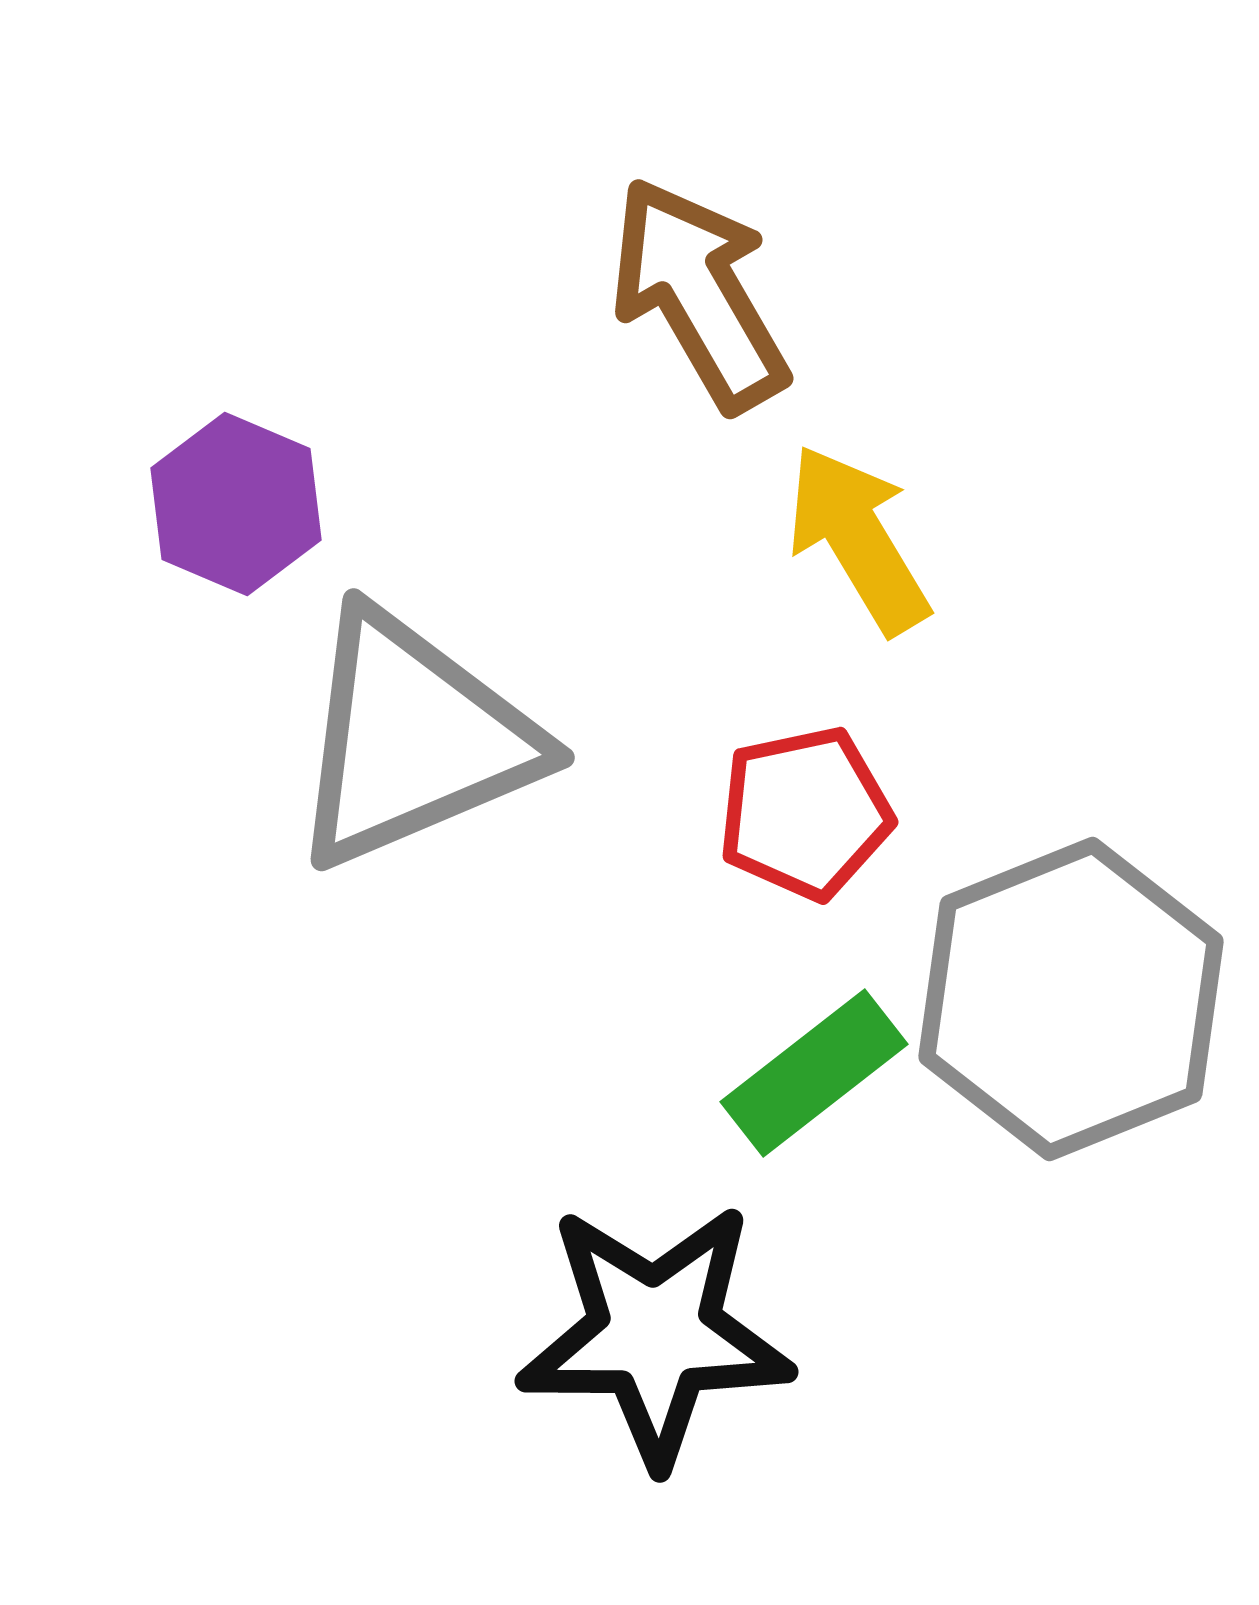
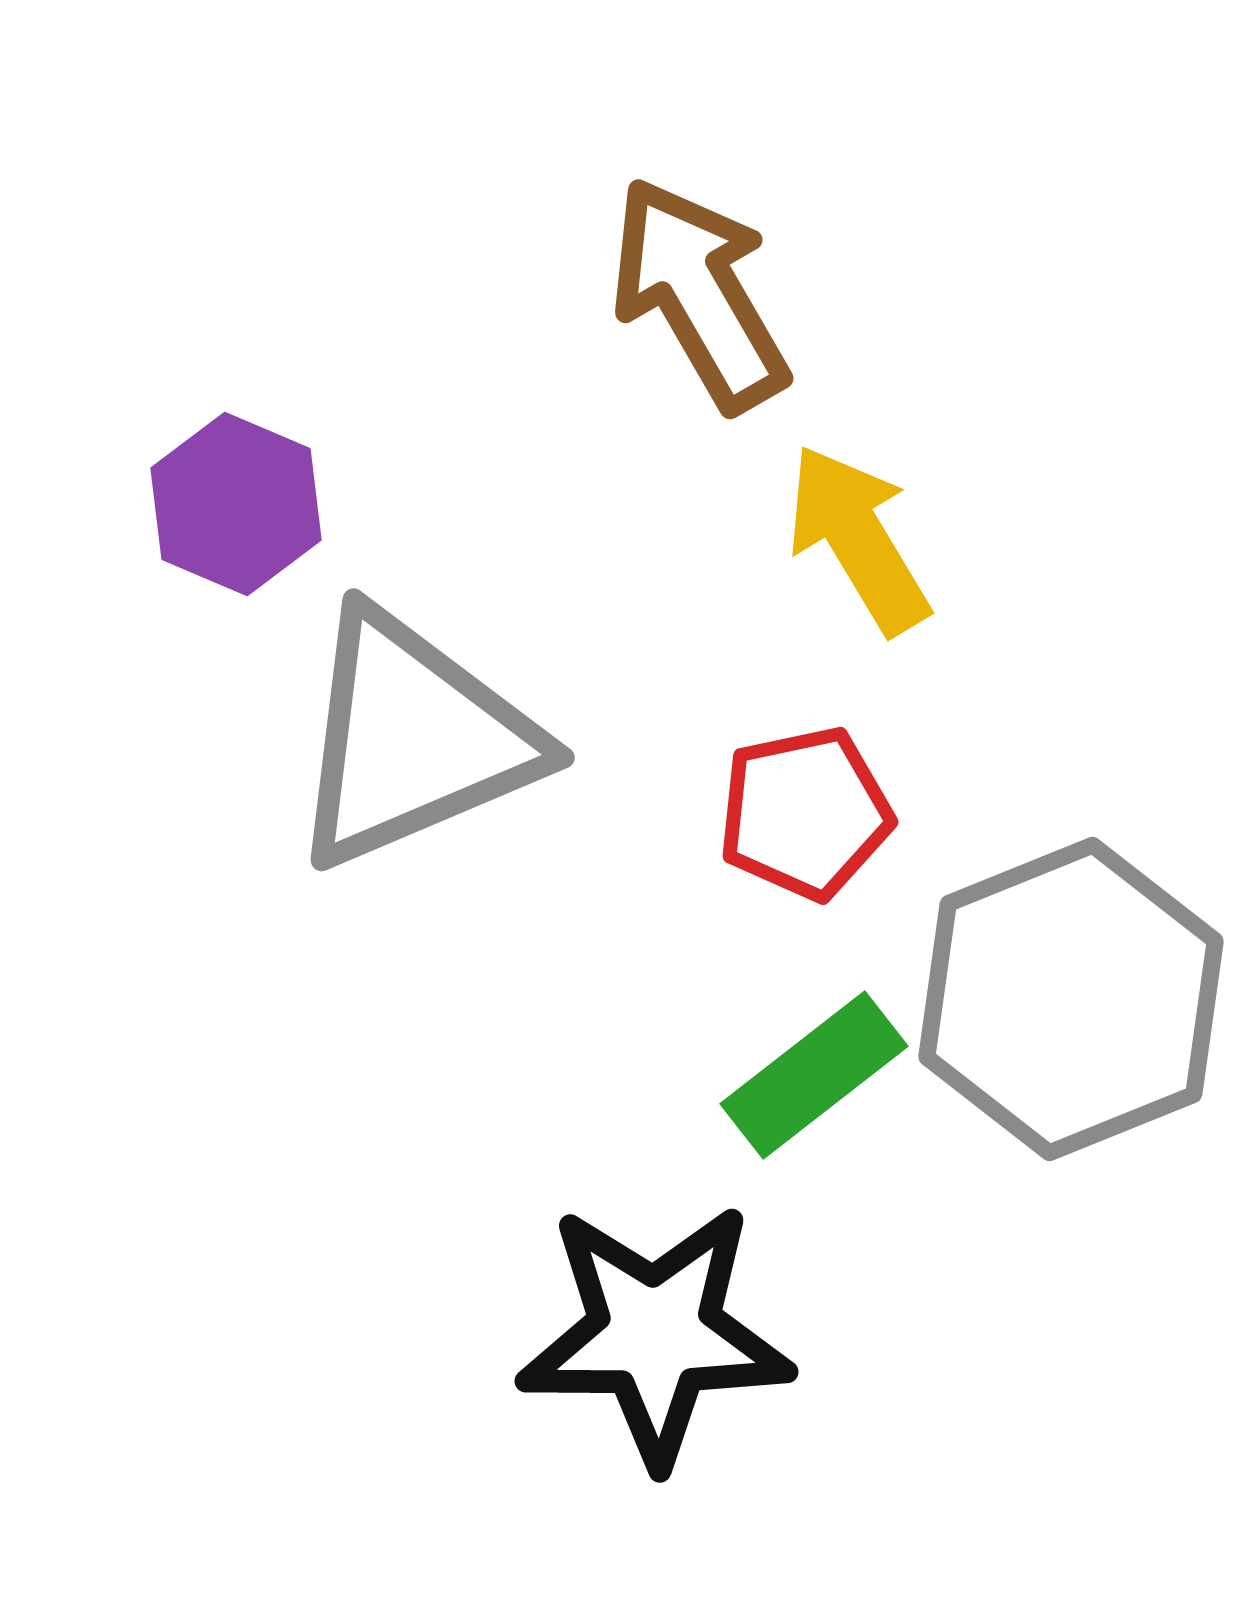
green rectangle: moved 2 px down
